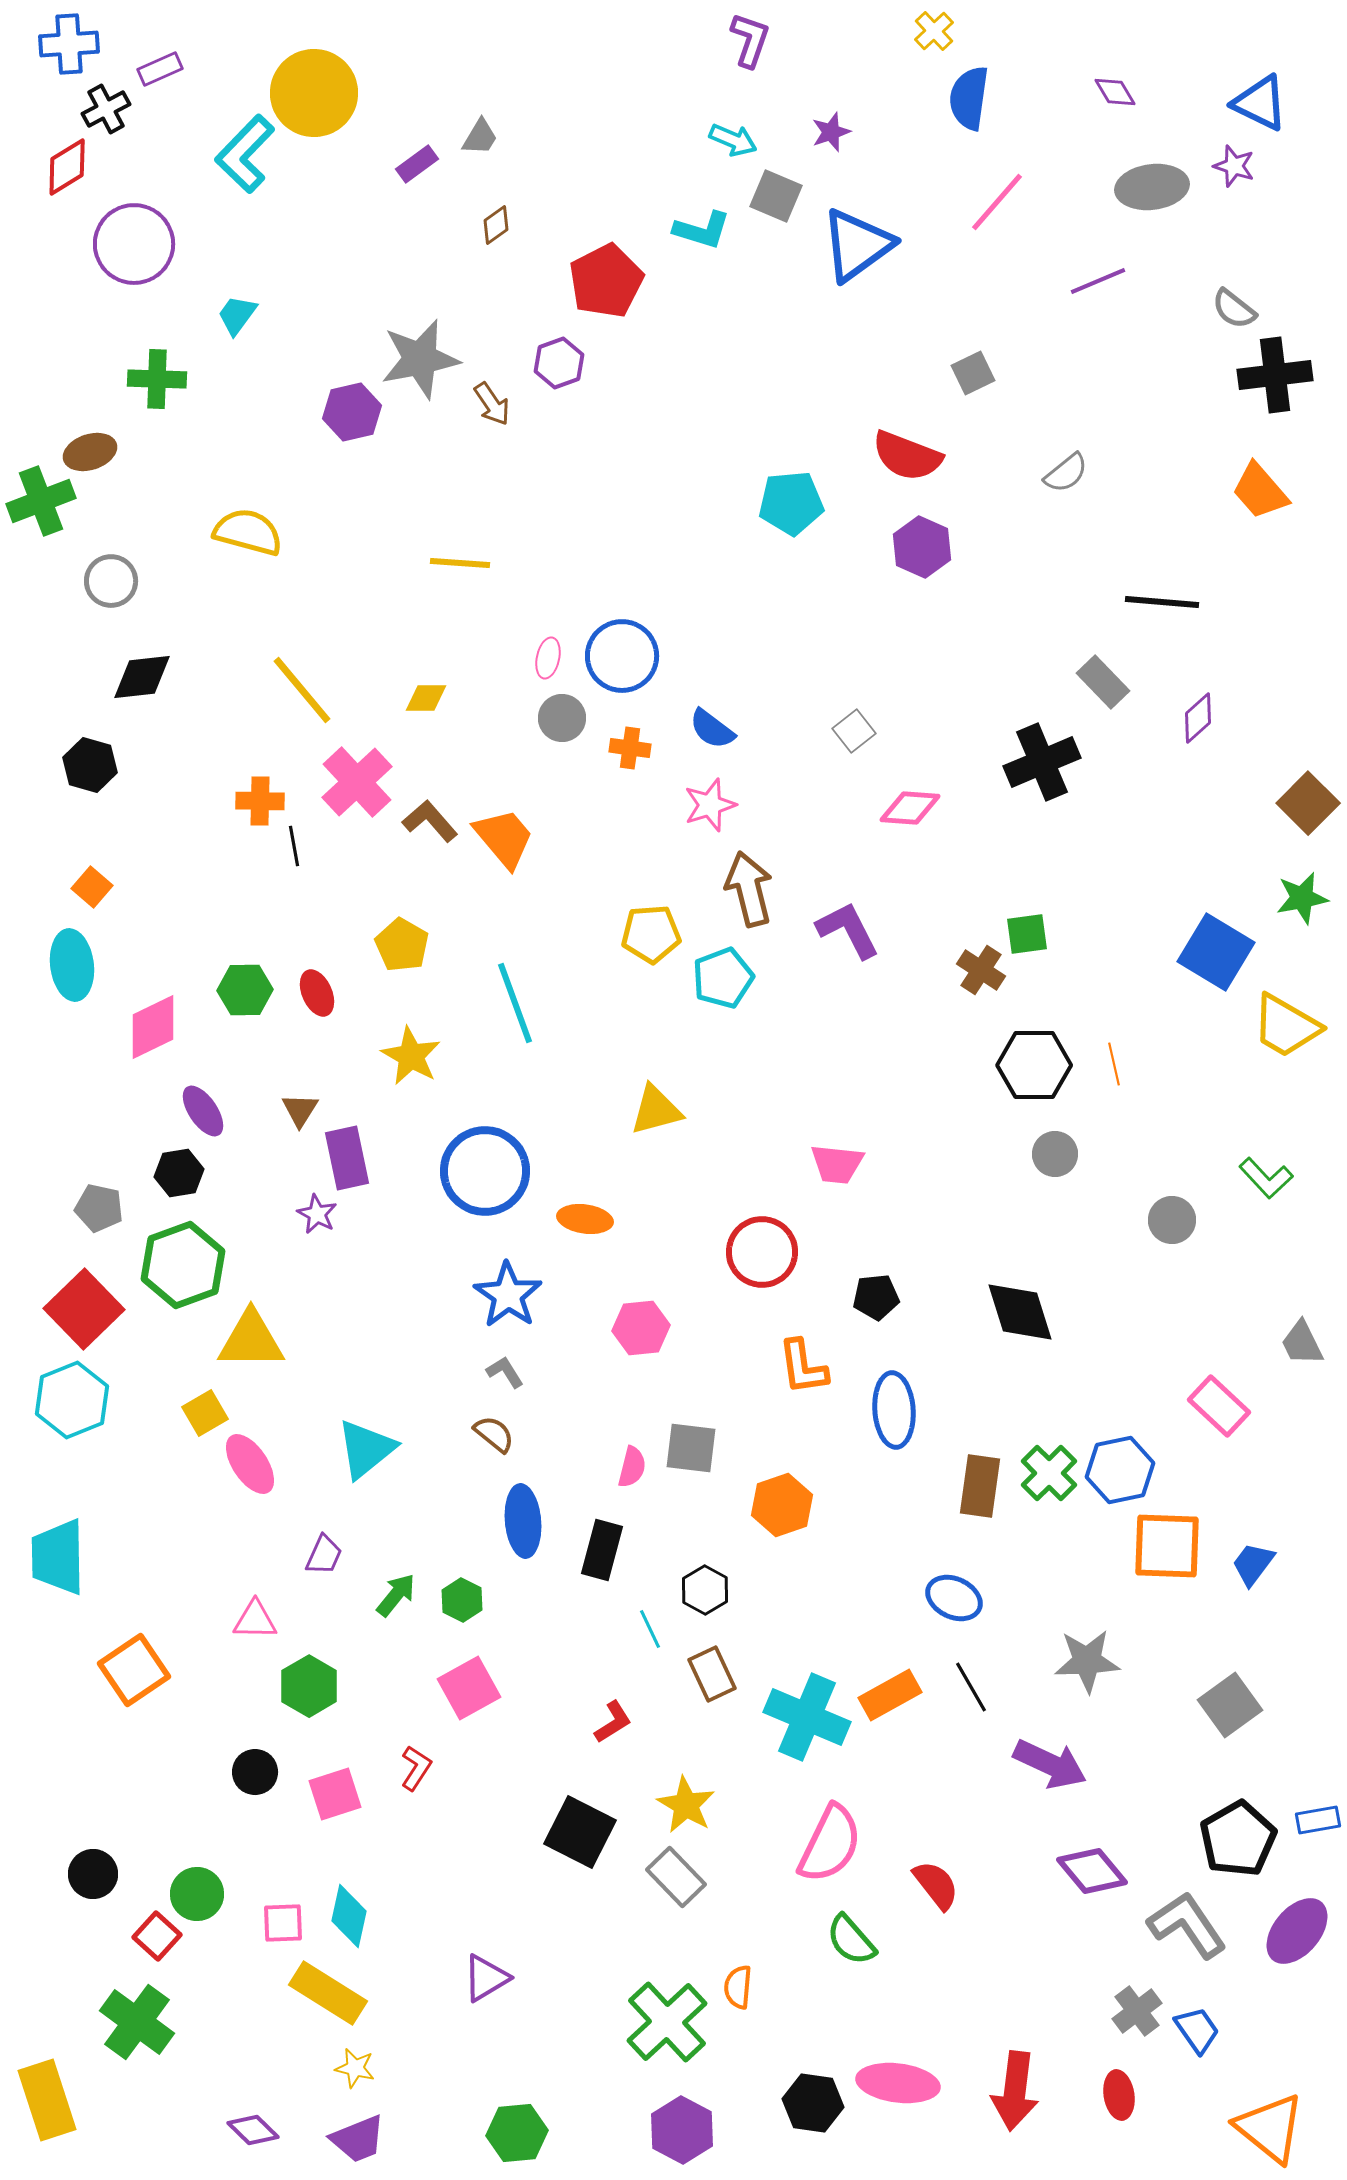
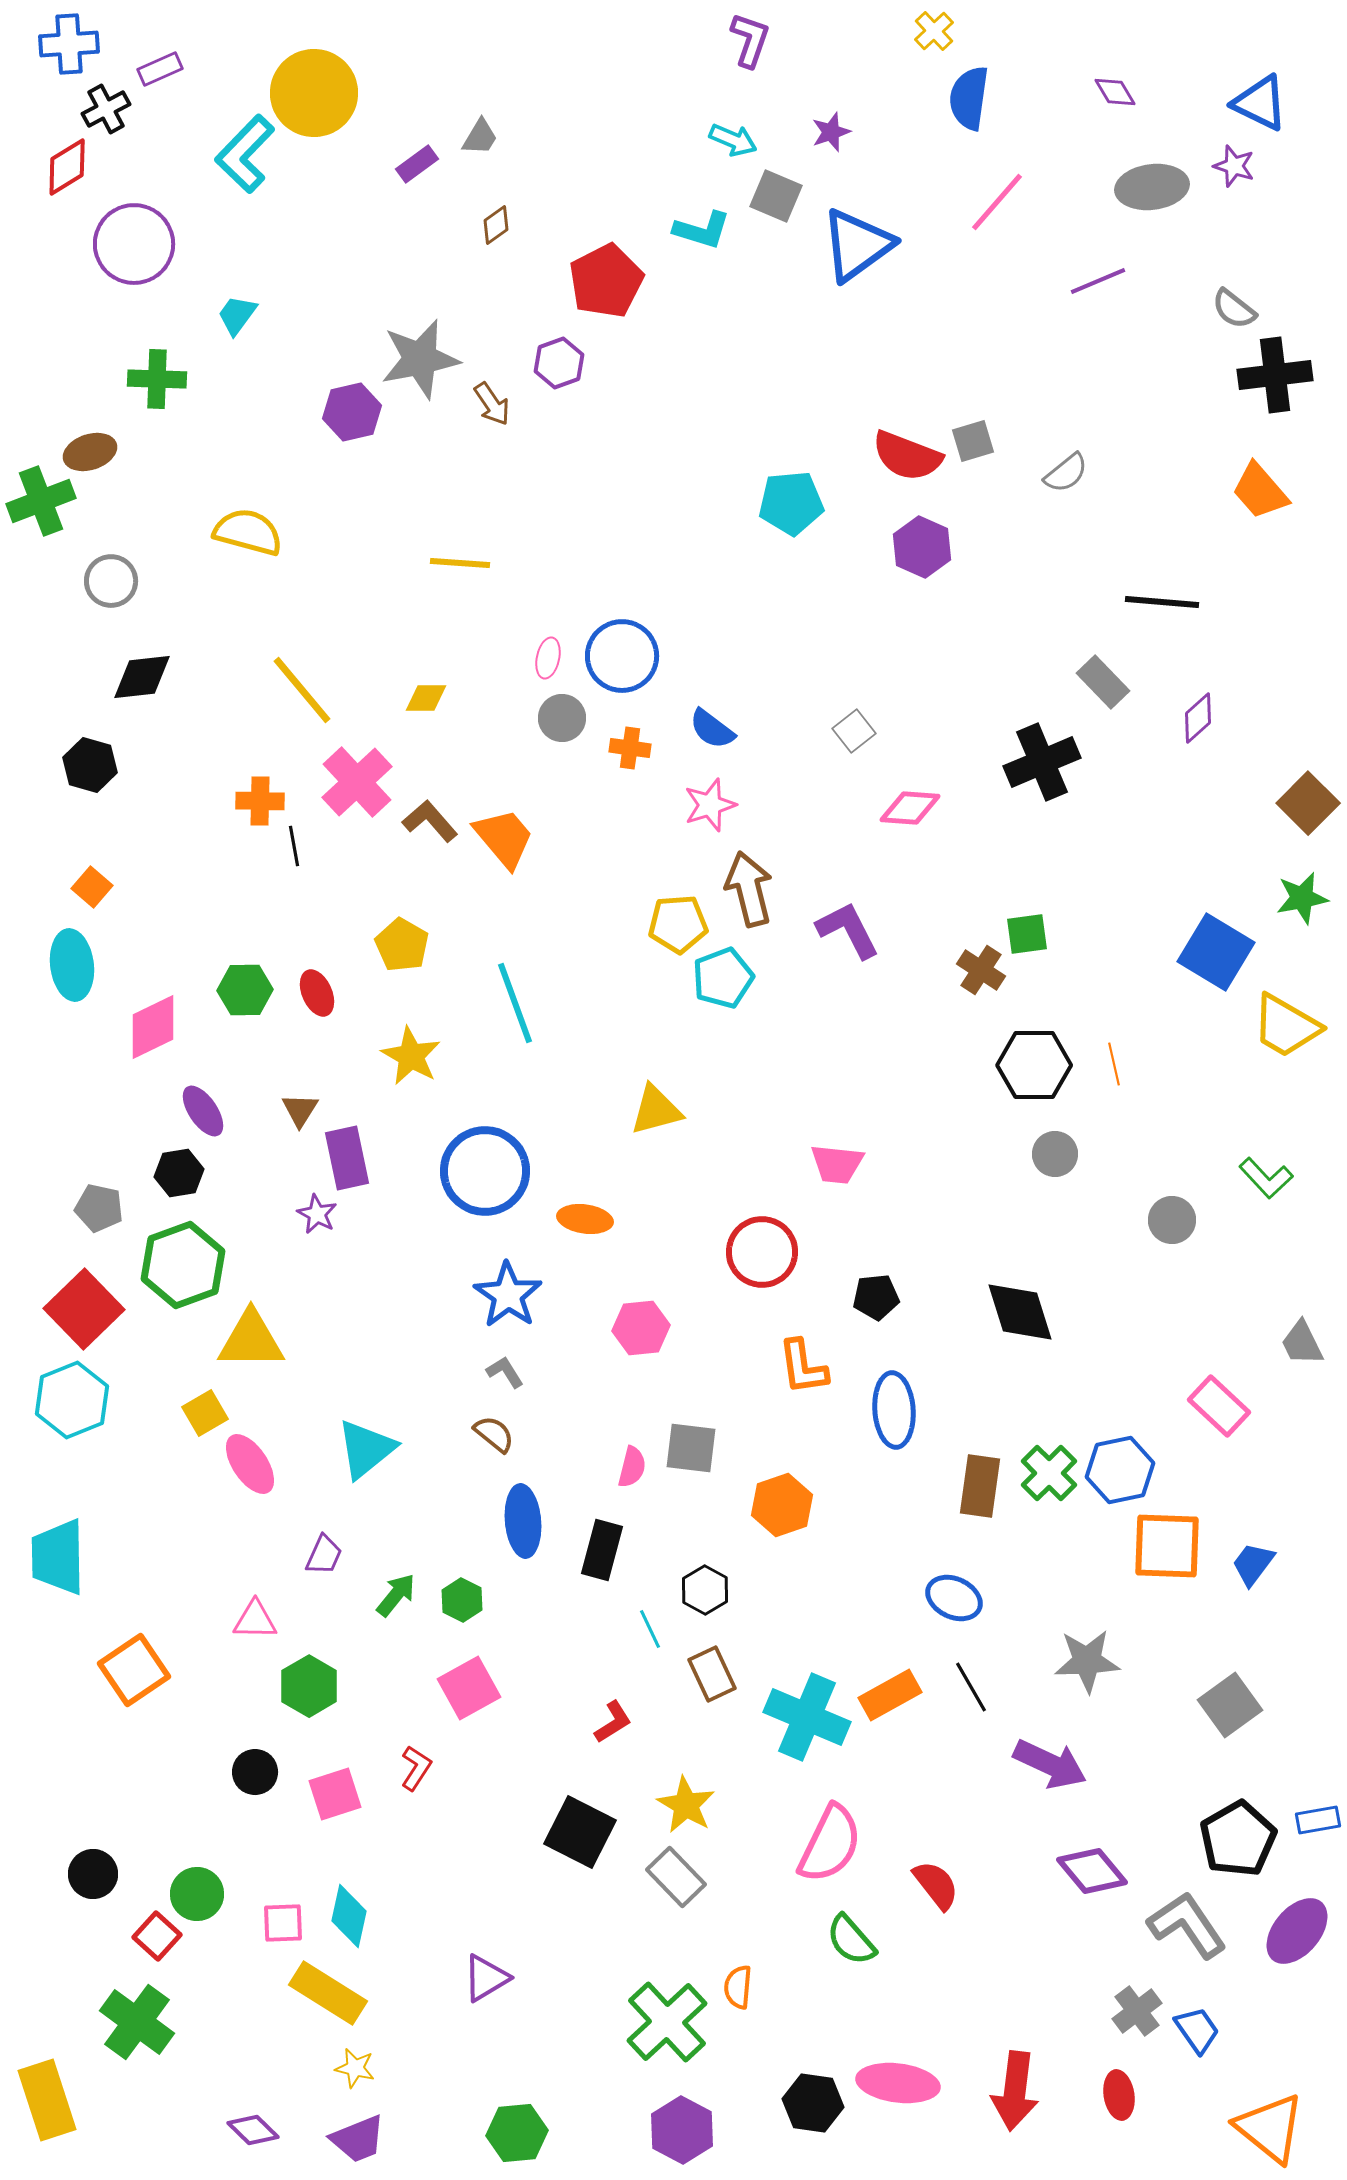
gray square at (973, 373): moved 68 px down; rotated 9 degrees clockwise
yellow pentagon at (651, 934): moved 27 px right, 10 px up
